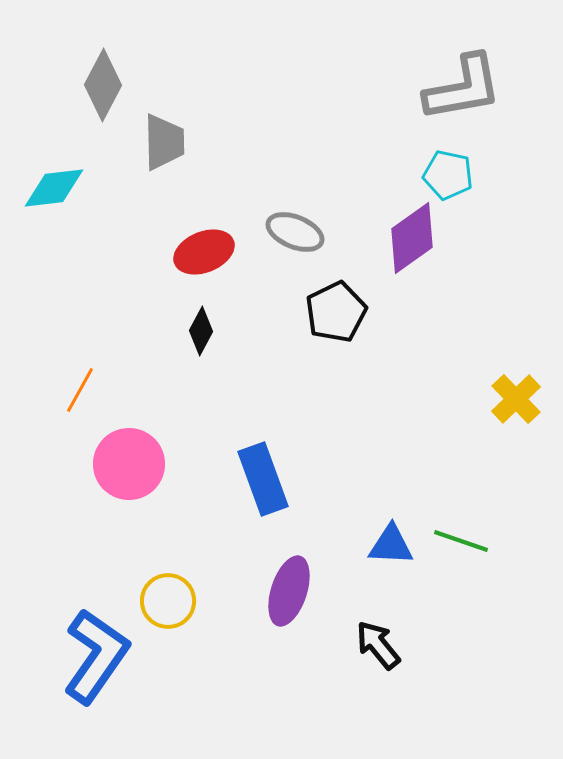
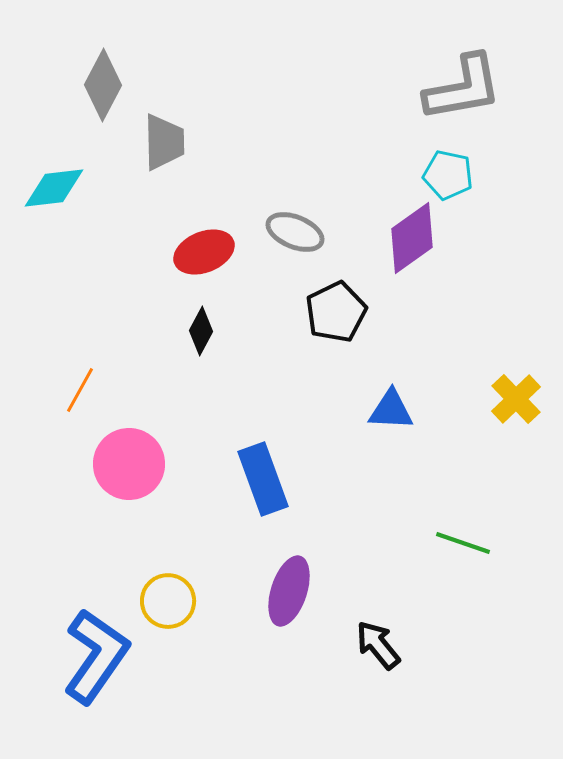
green line: moved 2 px right, 2 px down
blue triangle: moved 135 px up
